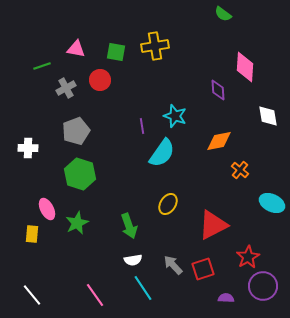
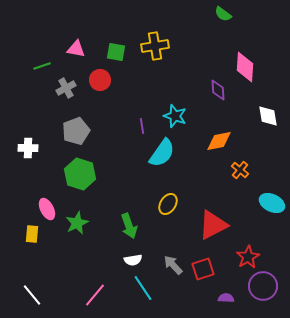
pink line: rotated 75 degrees clockwise
